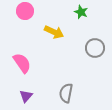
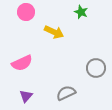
pink circle: moved 1 px right, 1 px down
gray circle: moved 1 px right, 20 px down
pink semicircle: rotated 100 degrees clockwise
gray semicircle: rotated 54 degrees clockwise
